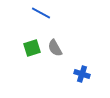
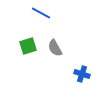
green square: moved 4 px left, 2 px up
